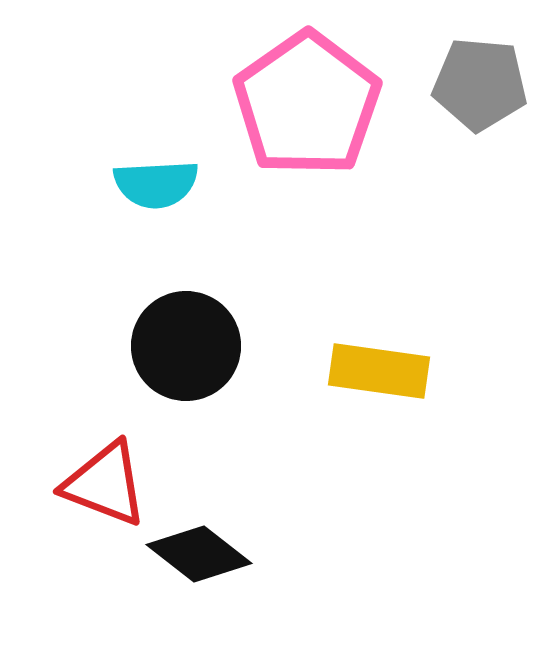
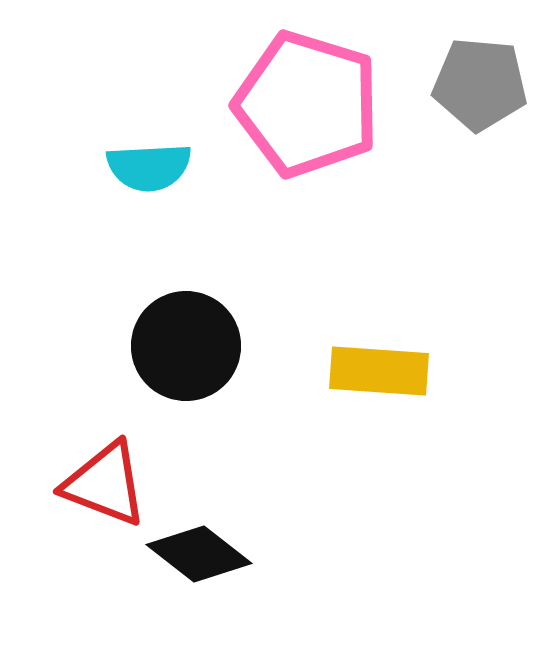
pink pentagon: rotated 20 degrees counterclockwise
cyan semicircle: moved 7 px left, 17 px up
yellow rectangle: rotated 4 degrees counterclockwise
